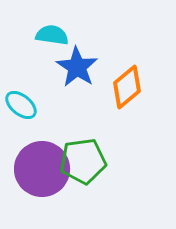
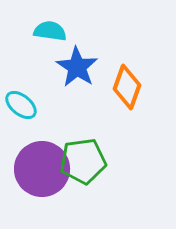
cyan semicircle: moved 2 px left, 4 px up
orange diamond: rotated 30 degrees counterclockwise
